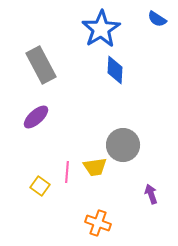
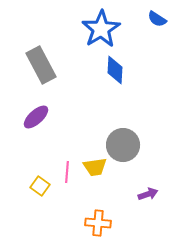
purple arrow: moved 3 px left; rotated 90 degrees clockwise
orange cross: rotated 15 degrees counterclockwise
